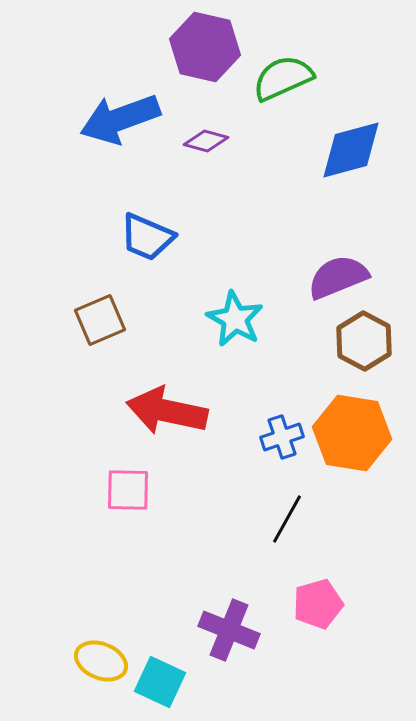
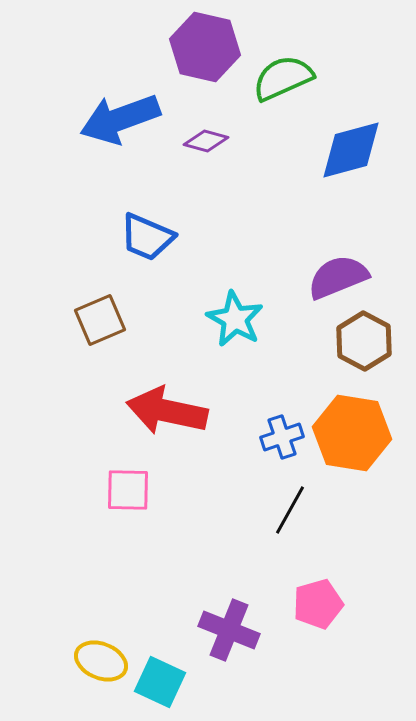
black line: moved 3 px right, 9 px up
